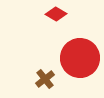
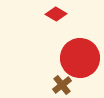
brown cross: moved 17 px right, 6 px down
